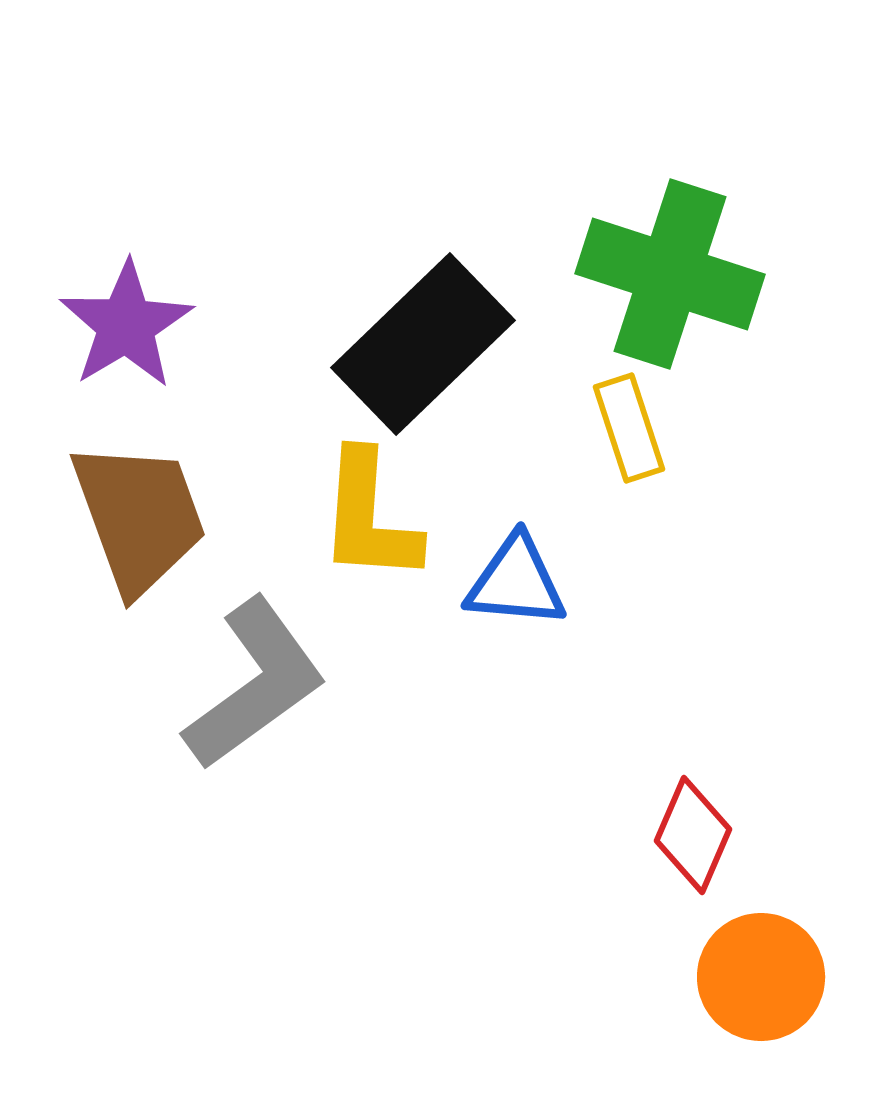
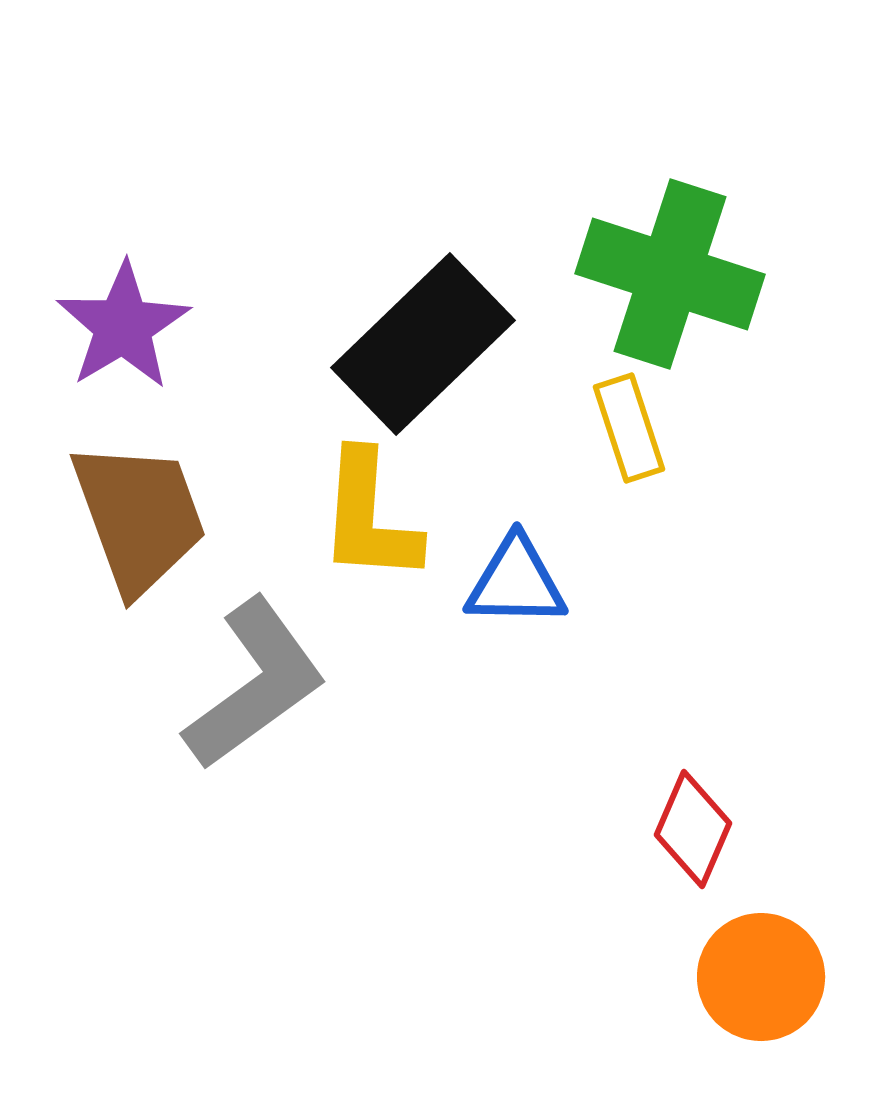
purple star: moved 3 px left, 1 px down
blue triangle: rotated 4 degrees counterclockwise
red diamond: moved 6 px up
